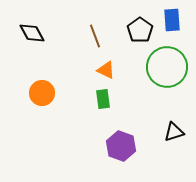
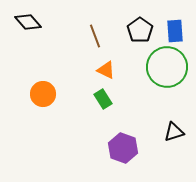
blue rectangle: moved 3 px right, 11 px down
black diamond: moved 4 px left, 11 px up; rotated 12 degrees counterclockwise
orange circle: moved 1 px right, 1 px down
green rectangle: rotated 24 degrees counterclockwise
purple hexagon: moved 2 px right, 2 px down
